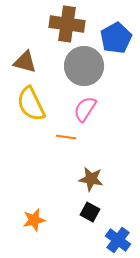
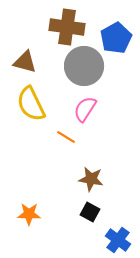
brown cross: moved 3 px down
orange line: rotated 24 degrees clockwise
orange star: moved 5 px left, 6 px up; rotated 15 degrees clockwise
